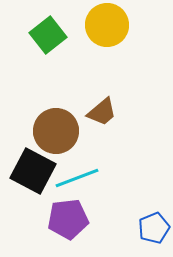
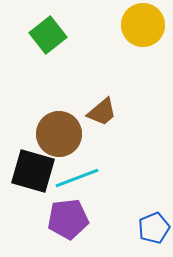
yellow circle: moved 36 px right
brown circle: moved 3 px right, 3 px down
black square: rotated 12 degrees counterclockwise
